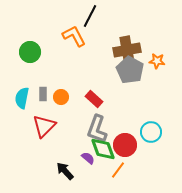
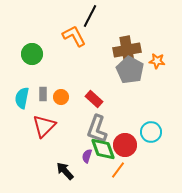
green circle: moved 2 px right, 2 px down
purple semicircle: moved 1 px left, 2 px up; rotated 112 degrees counterclockwise
